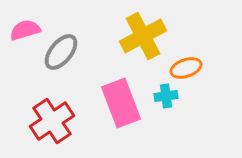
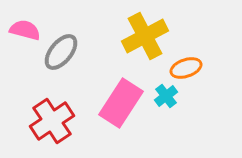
pink semicircle: rotated 32 degrees clockwise
yellow cross: moved 2 px right
cyan cross: rotated 30 degrees counterclockwise
pink rectangle: rotated 54 degrees clockwise
